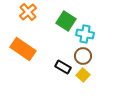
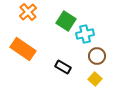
cyan cross: rotated 24 degrees counterclockwise
brown circle: moved 14 px right
yellow square: moved 12 px right, 4 px down
